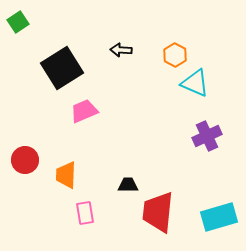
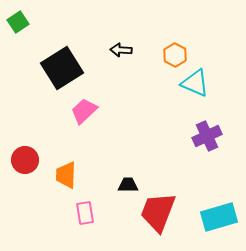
pink trapezoid: rotated 20 degrees counterclockwise
red trapezoid: rotated 15 degrees clockwise
